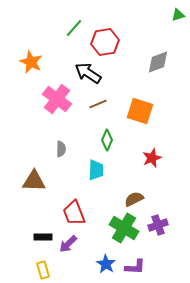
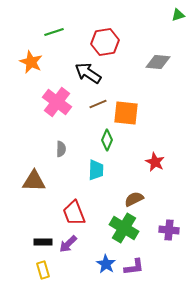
green line: moved 20 px left, 4 px down; rotated 30 degrees clockwise
gray diamond: rotated 25 degrees clockwise
pink cross: moved 3 px down
orange square: moved 14 px left, 2 px down; rotated 12 degrees counterclockwise
red star: moved 3 px right, 4 px down; rotated 24 degrees counterclockwise
purple cross: moved 11 px right, 5 px down; rotated 24 degrees clockwise
black rectangle: moved 5 px down
purple L-shape: moved 1 px left; rotated 10 degrees counterclockwise
